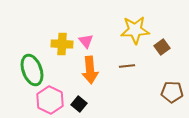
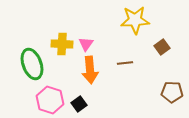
yellow star: moved 10 px up
pink triangle: moved 3 px down; rotated 14 degrees clockwise
brown line: moved 2 px left, 3 px up
green ellipse: moved 6 px up
pink hexagon: rotated 8 degrees counterclockwise
black square: rotated 14 degrees clockwise
